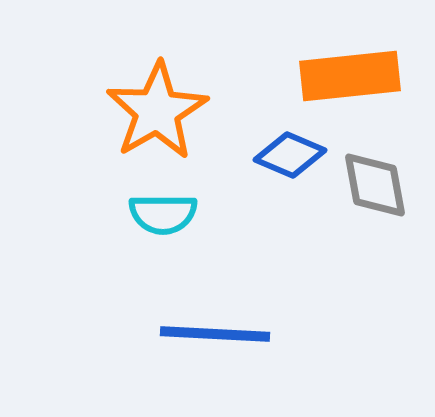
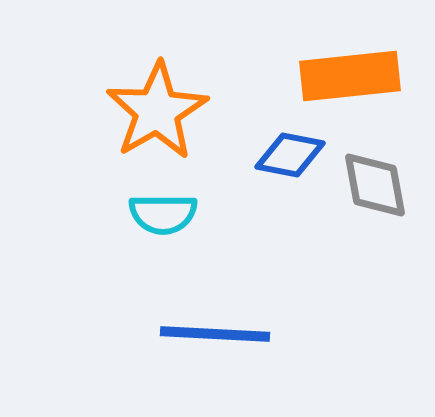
blue diamond: rotated 12 degrees counterclockwise
